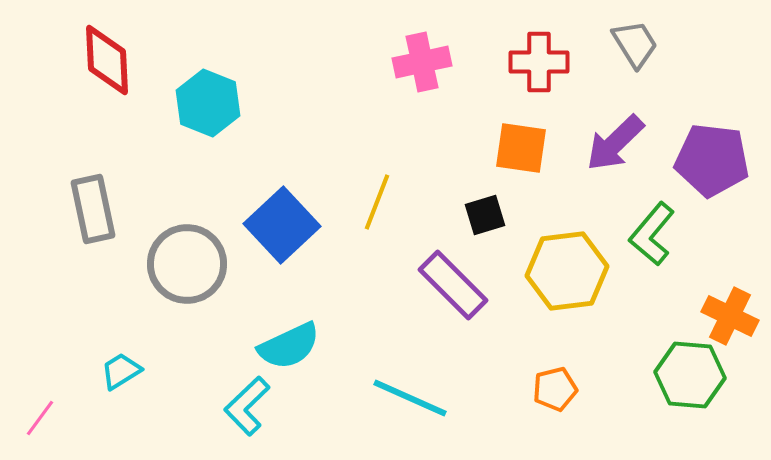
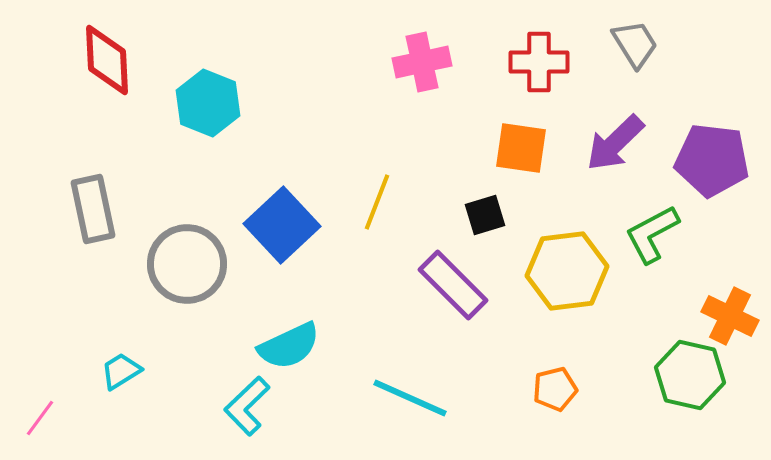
green L-shape: rotated 22 degrees clockwise
green hexagon: rotated 8 degrees clockwise
